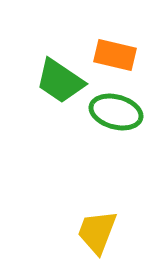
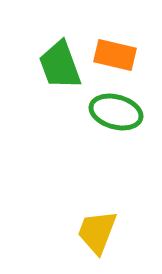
green trapezoid: moved 16 px up; rotated 36 degrees clockwise
